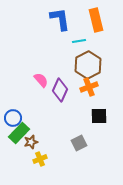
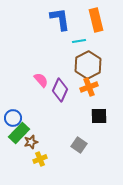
gray square: moved 2 px down; rotated 28 degrees counterclockwise
